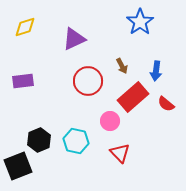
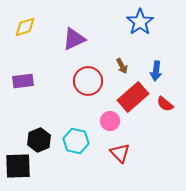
red semicircle: moved 1 px left
black square: rotated 20 degrees clockwise
